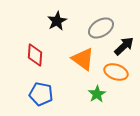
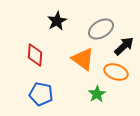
gray ellipse: moved 1 px down
